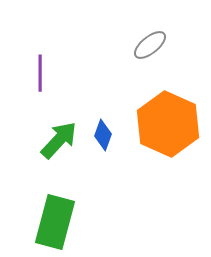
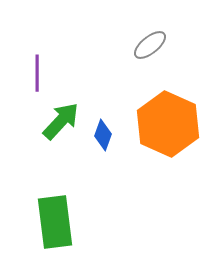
purple line: moved 3 px left
green arrow: moved 2 px right, 19 px up
green rectangle: rotated 22 degrees counterclockwise
